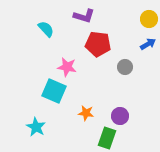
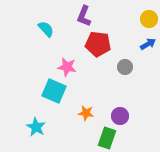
purple L-shape: rotated 95 degrees clockwise
